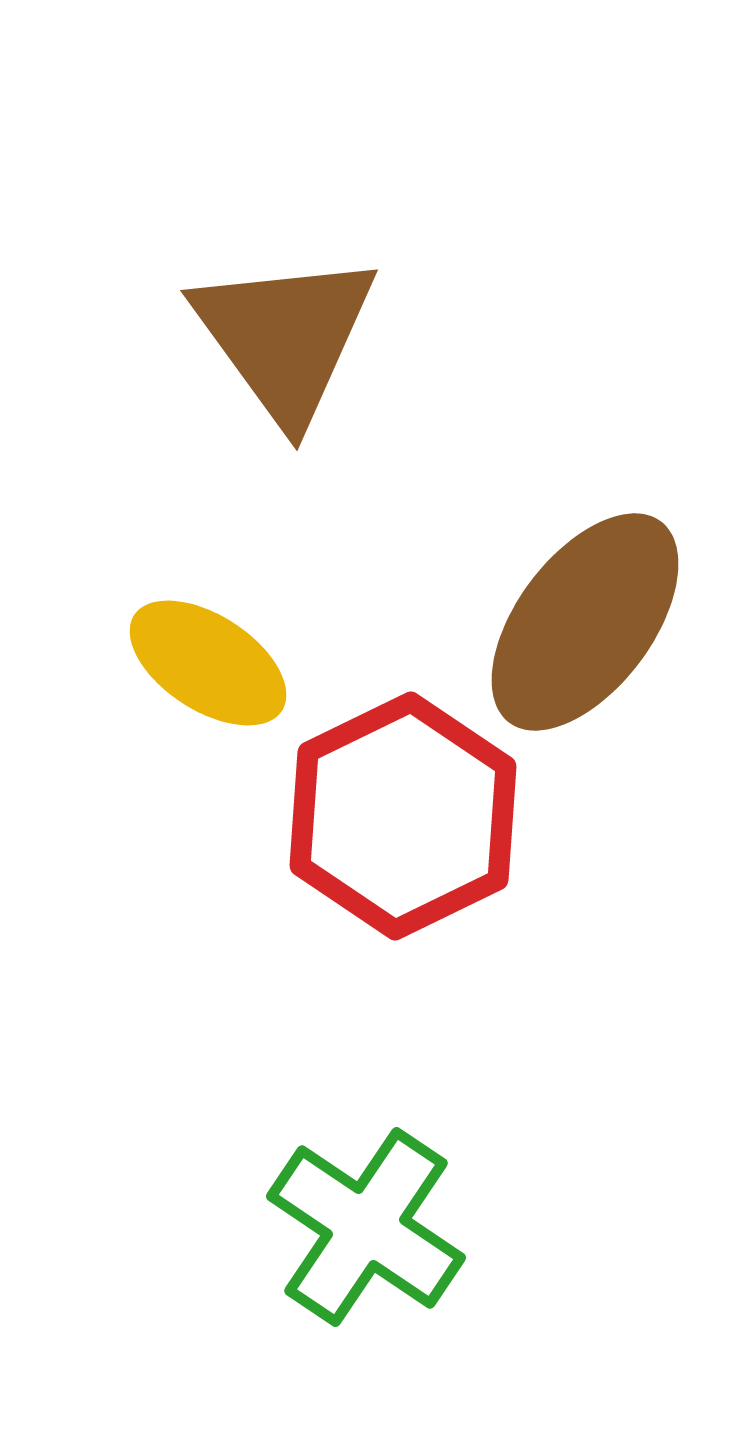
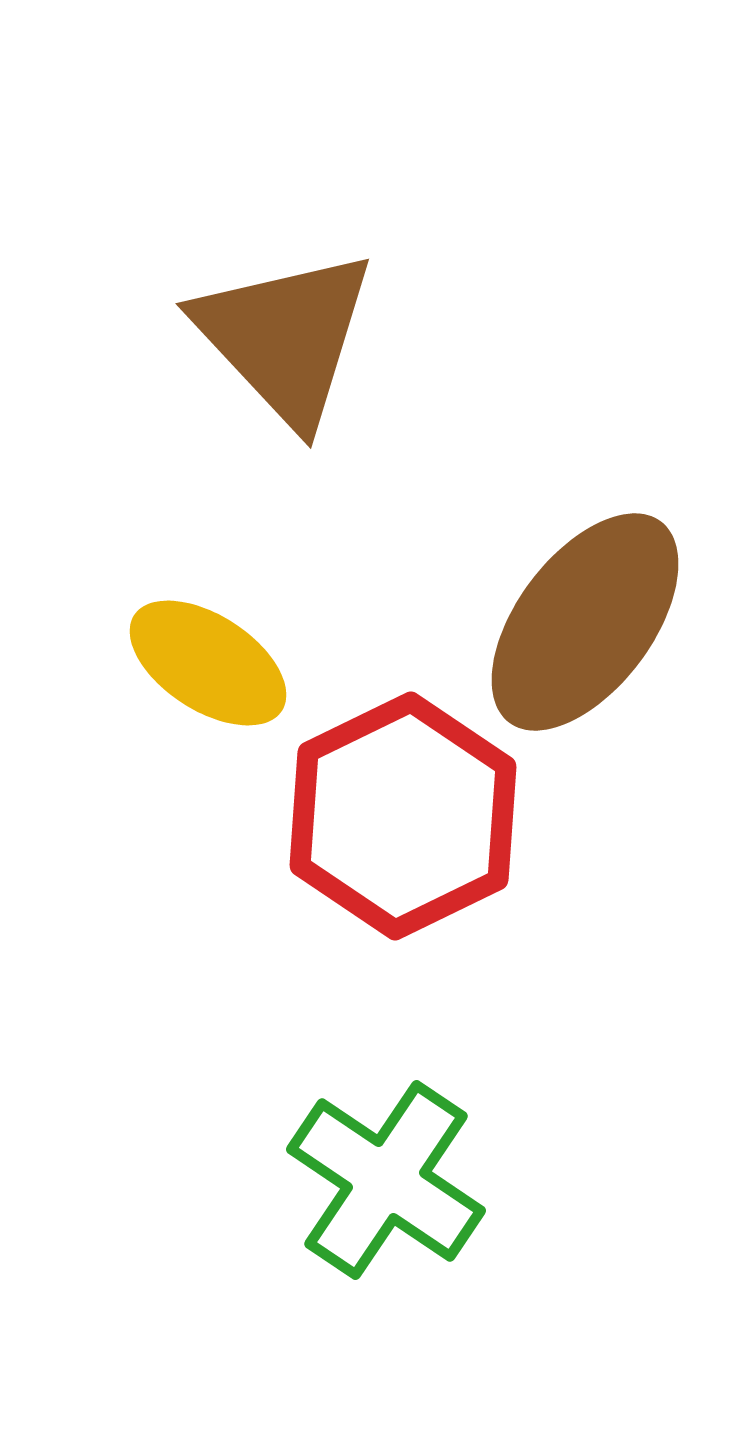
brown triangle: rotated 7 degrees counterclockwise
green cross: moved 20 px right, 47 px up
